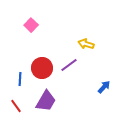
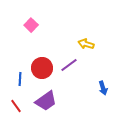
blue arrow: moved 1 px left, 1 px down; rotated 120 degrees clockwise
purple trapezoid: rotated 25 degrees clockwise
